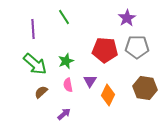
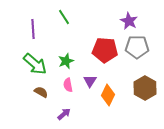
purple star: moved 2 px right, 3 px down; rotated 12 degrees counterclockwise
brown hexagon: rotated 20 degrees clockwise
brown semicircle: rotated 72 degrees clockwise
